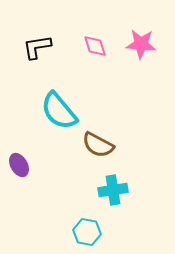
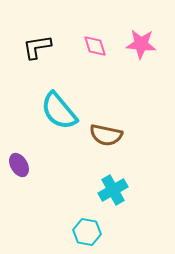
brown semicircle: moved 8 px right, 10 px up; rotated 16 degrees counterclockwise
cyan cross: rotated 20 degrees counterclockwise
